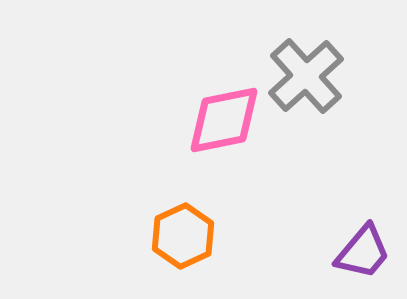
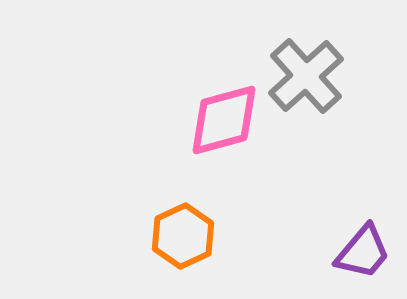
pink diamond: rotated 4 degrees counterclockwise
